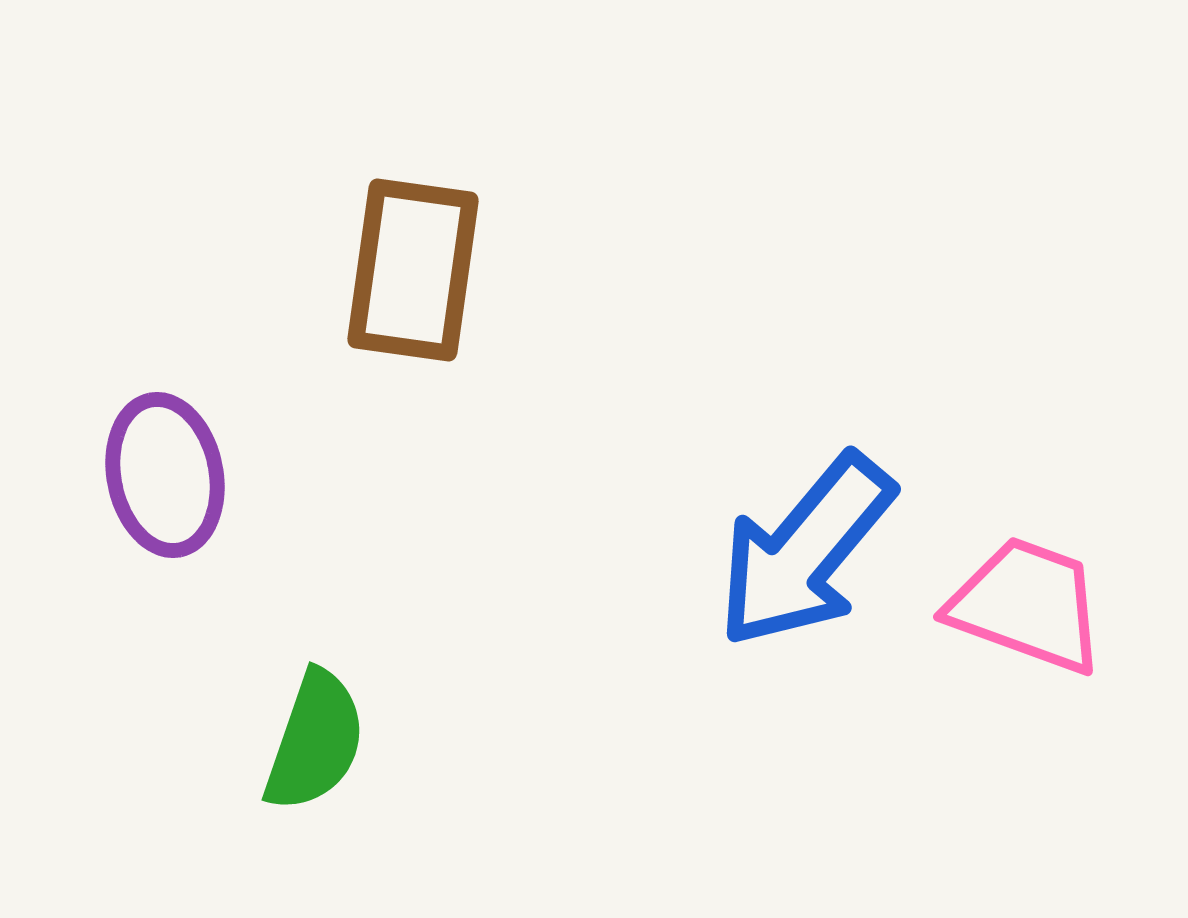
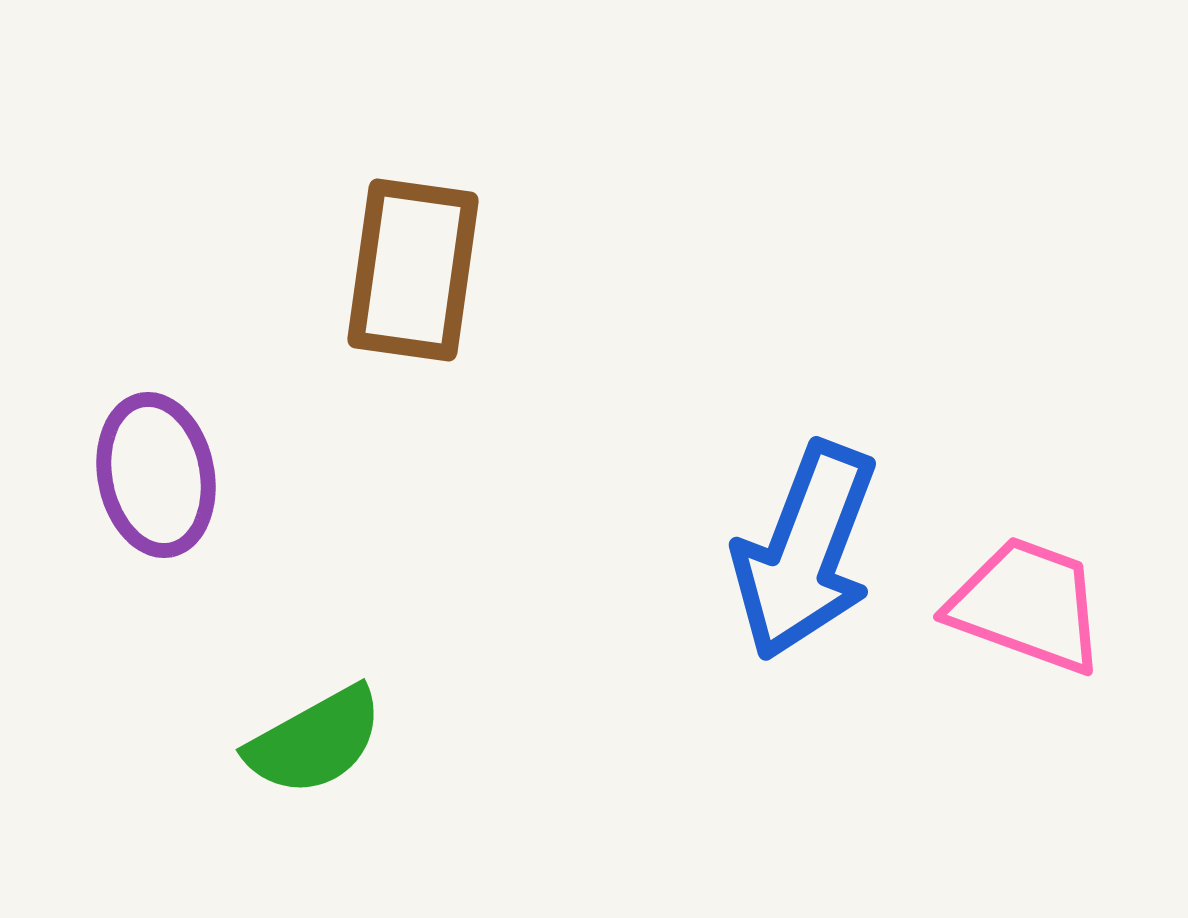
purple ellipse: moved 9 px left
blue arrow: rotated 19 degrees counterclockwise
green semicircle: rotated 42 degrees clockwise
